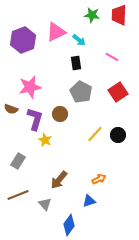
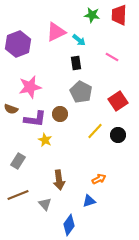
purple hexagon: moved 5 px left, 4 px down
red square: moved 9 px down
purple L-shape: rotated 80 degrees clockwise
yellow line: moved 3 px up
brown arrow: rotated 48 degrees counterclockwise
